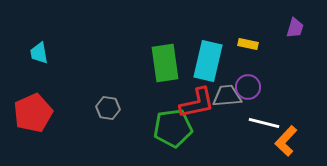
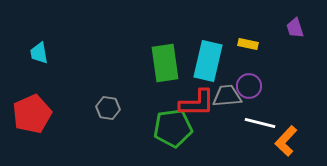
purple trapezoid: rotated 145 degrees clockwise
purple circle: moved 1 px right, 1 px up
red L-shape: rotated 12 degrees clockwise
red pentagon: moved 1 px left, 1 px down
white line: moved 4 px left
